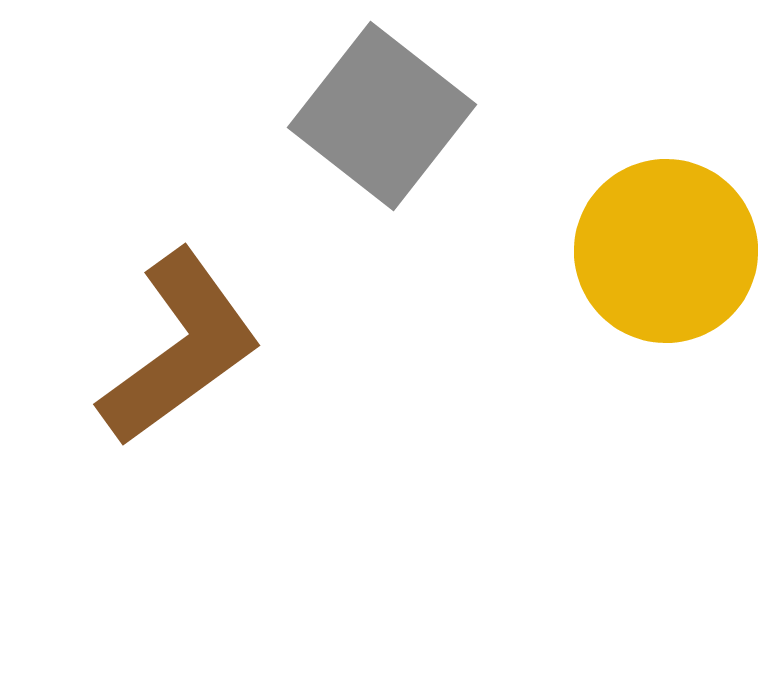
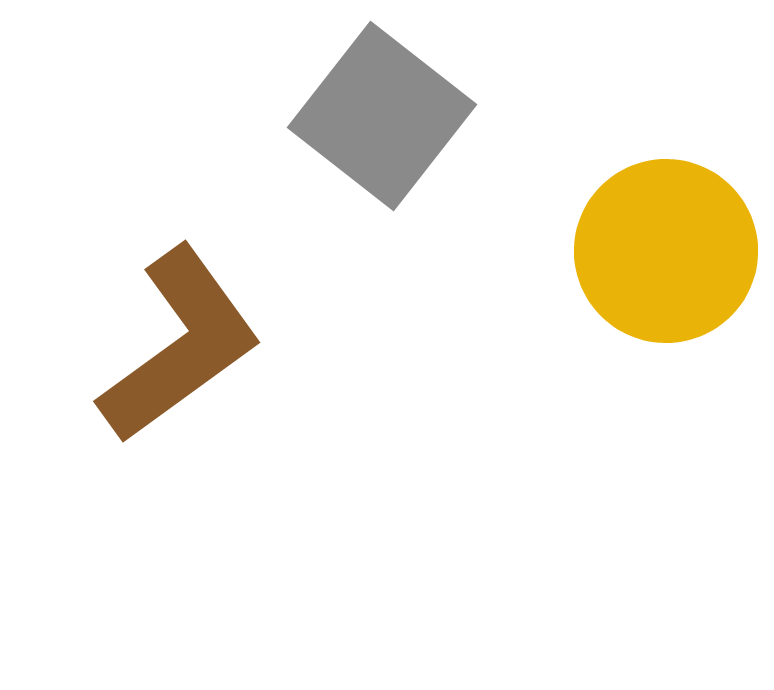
brown L-shape: moved 3 px up
